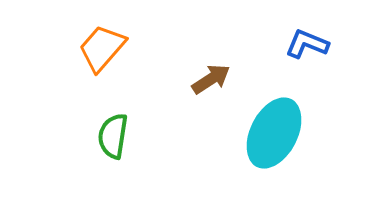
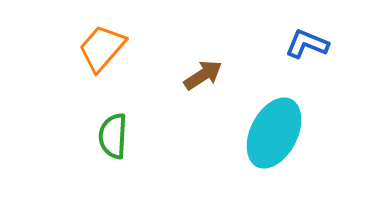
brown arrow: moved 8 px left, 4 px up
green semicircle: rotated 6 degrees counterclockwise
